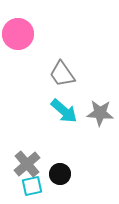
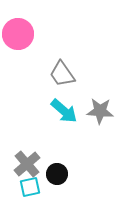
gray star: moved 2 px up
black circle: moved 3 px left
cyan square: moved 2 px left, 1 px down
